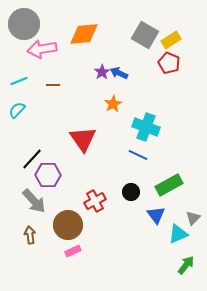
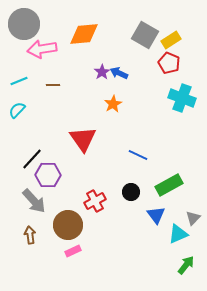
cyan cross: moved 36 px right, 29 px up
